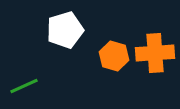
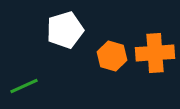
orange hexagon: moved 2 px left
